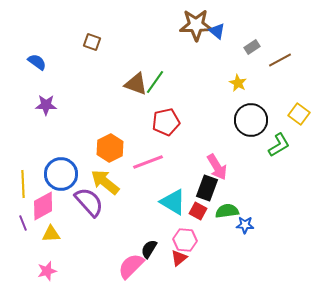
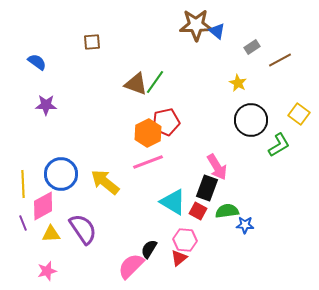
brown square: rotated 24 degrees counterclockwise
orange hexagon: moved 38 px right, 15 px up
purple semicircle: moved 6 px left, 27 px down; rotated 8 degrees clockwise
